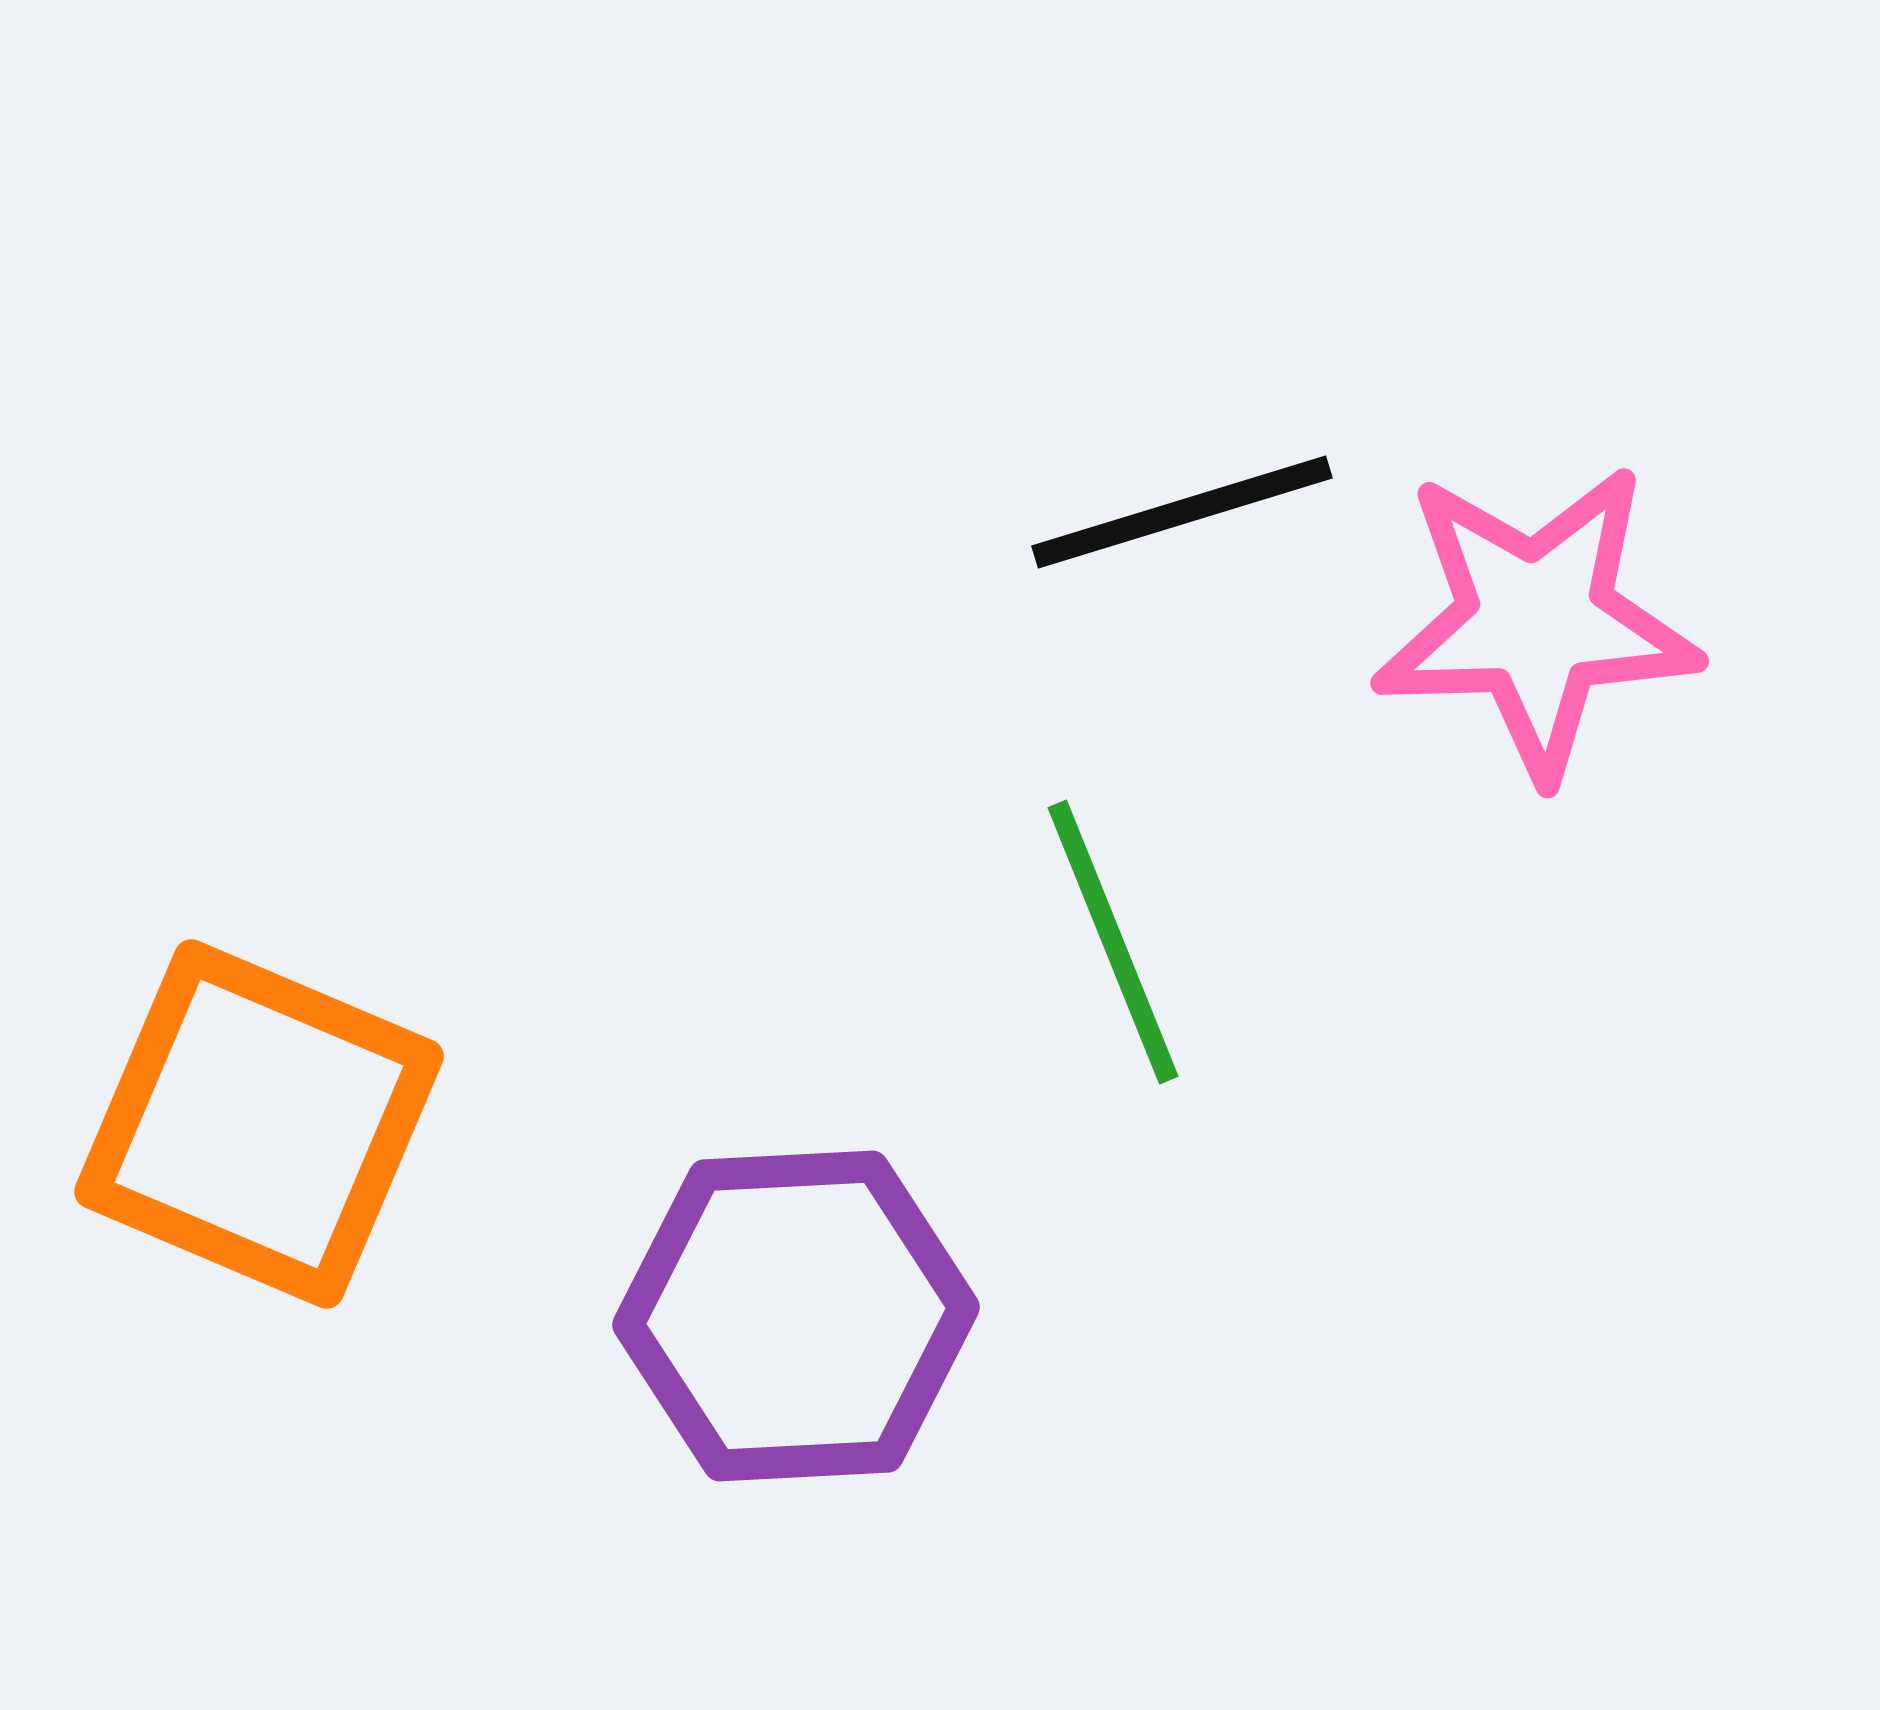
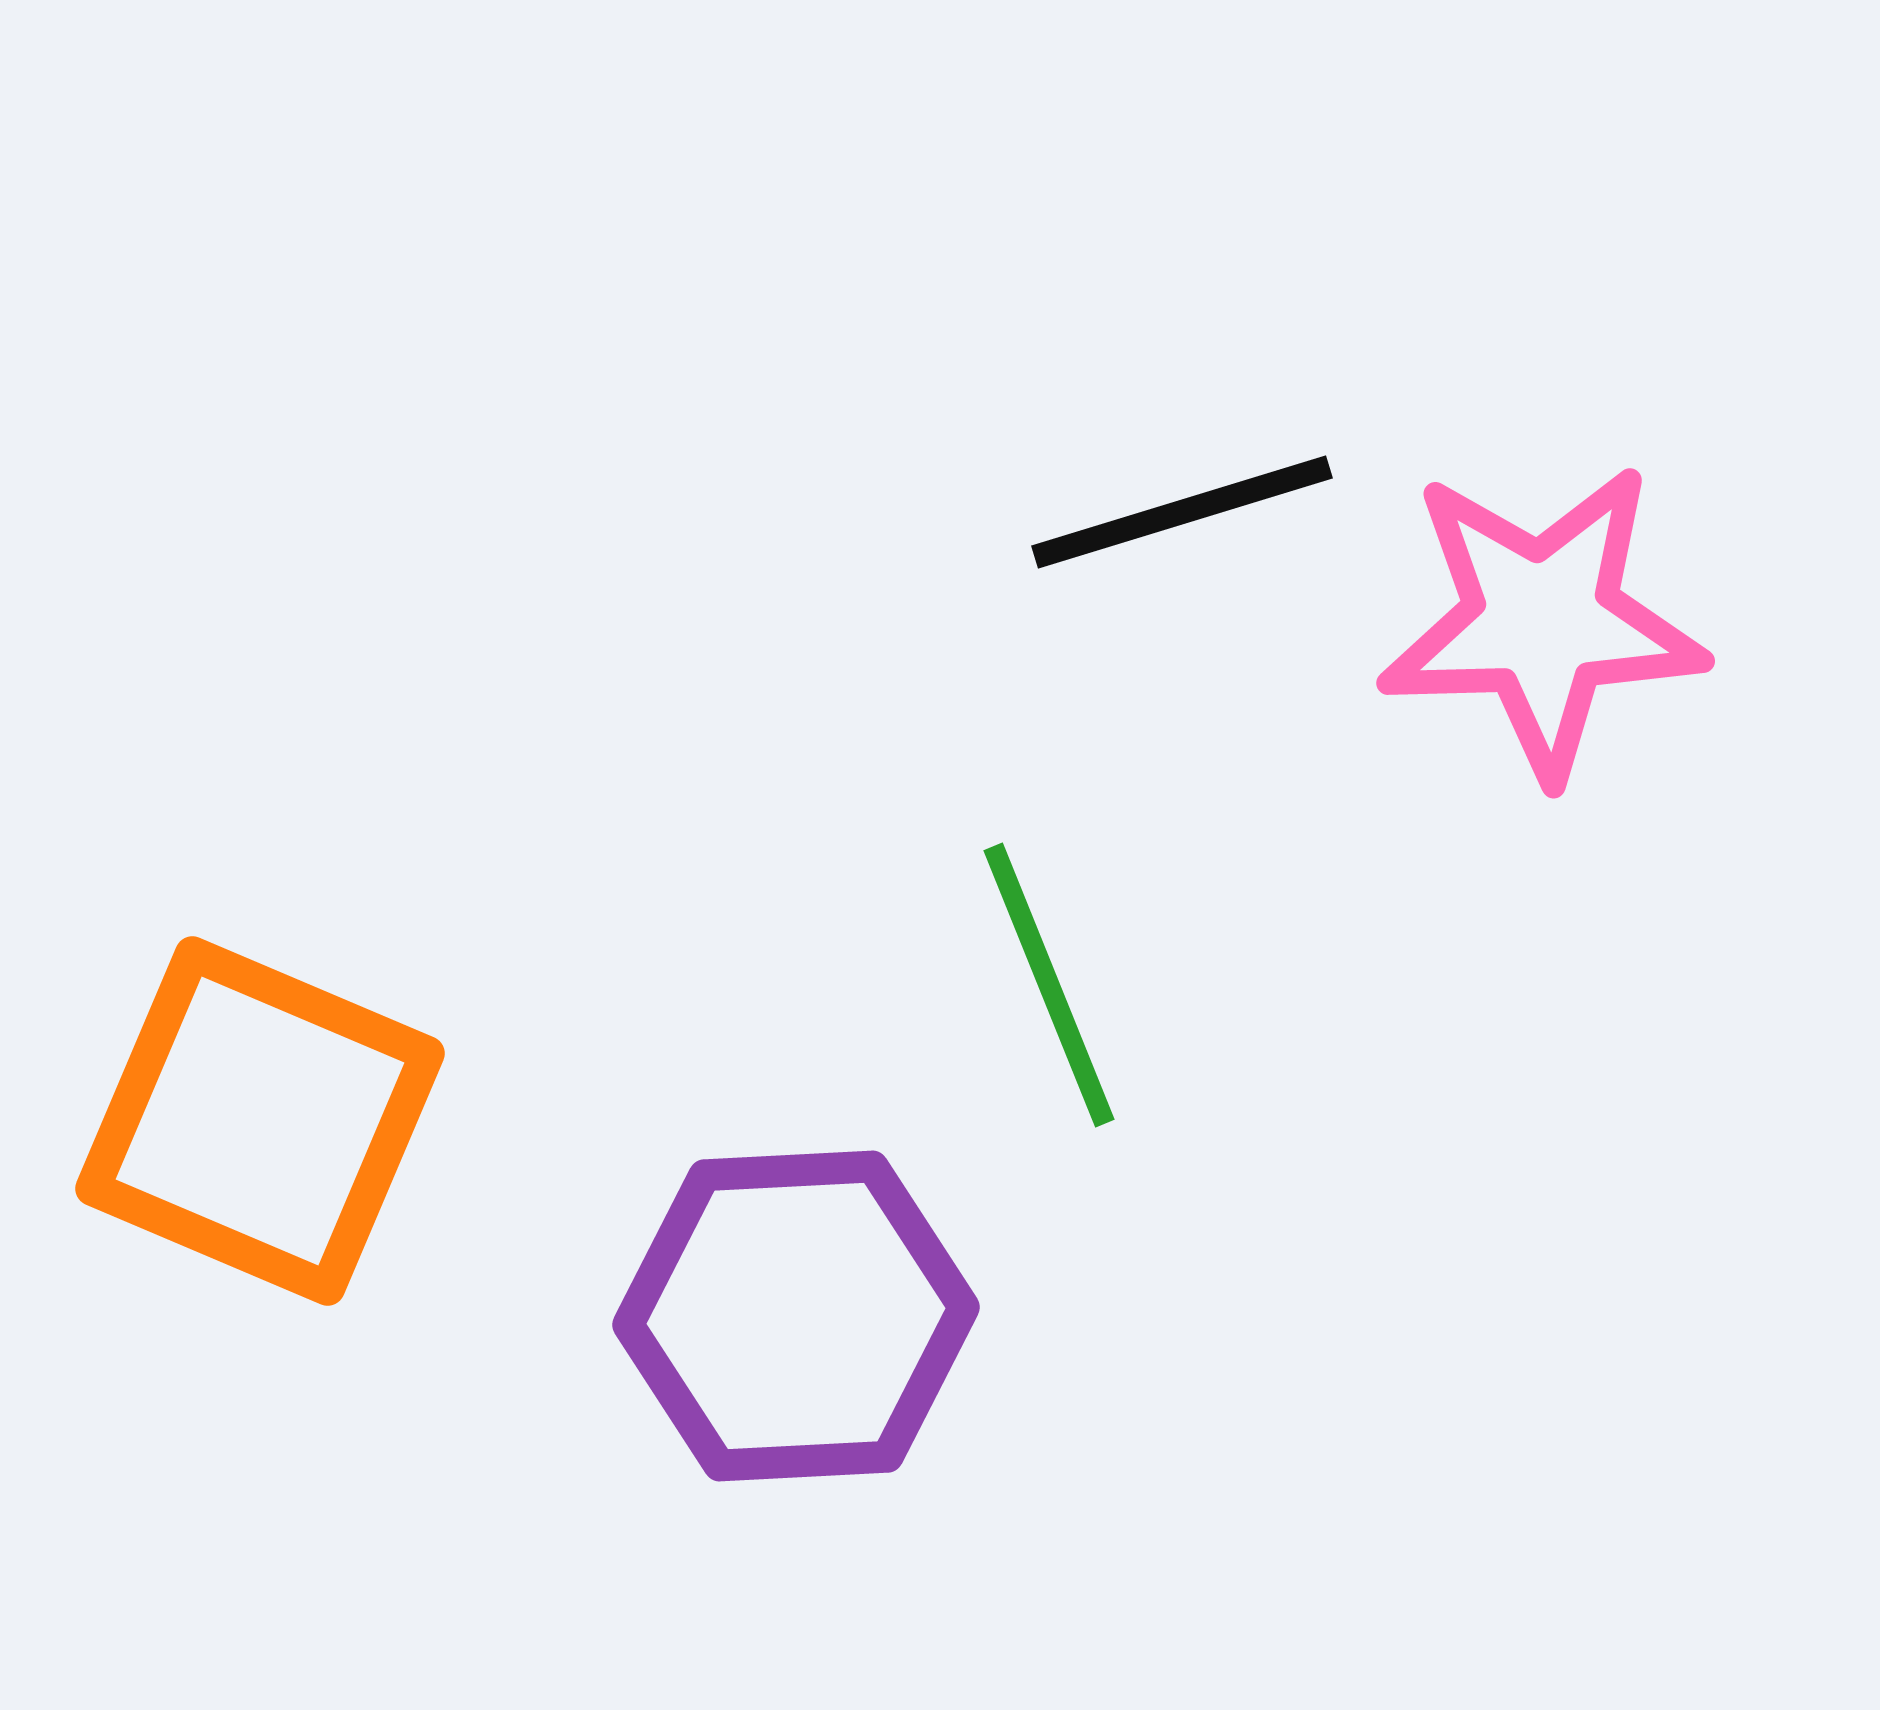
pink star: moved 6 px right
green line: moved 64 px left, 43 px down
orange square: moved 1 px right, 3 px up
